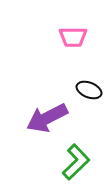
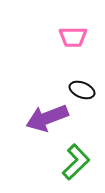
black ellipse: moved 7 px left
purple arrow: rotated 6 degrees clockwise
